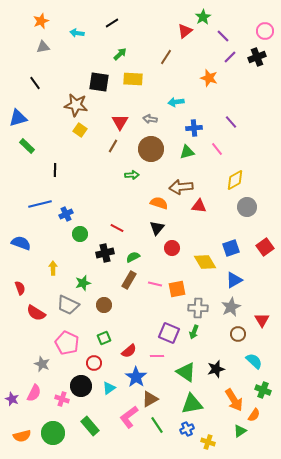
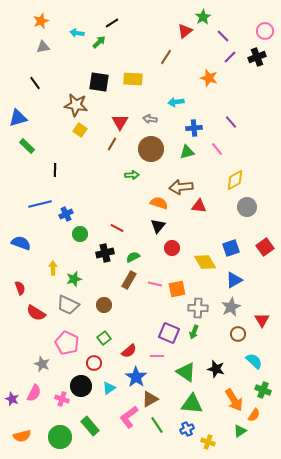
green arrow at (120, 54): moved 21 px left, 12 px up
brown line at (113, 146): moved 1 px left, 2 px up
black triangle at (157, 228): moved 1 px right, 2 px up
green star at (83, 283): moved 9 px left, 4 px up
green square at (104, 338): rotated 16 degrees counterclockwise
black star at (216, 369): rotated 30 degrees clockwise
green triangle at (192, 404): rotated 15 degrees clockwise
green circle at (53, 433): moved 7 px right, 4 px down
